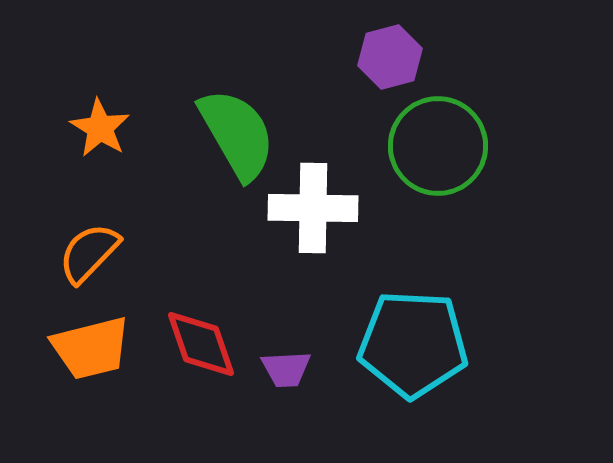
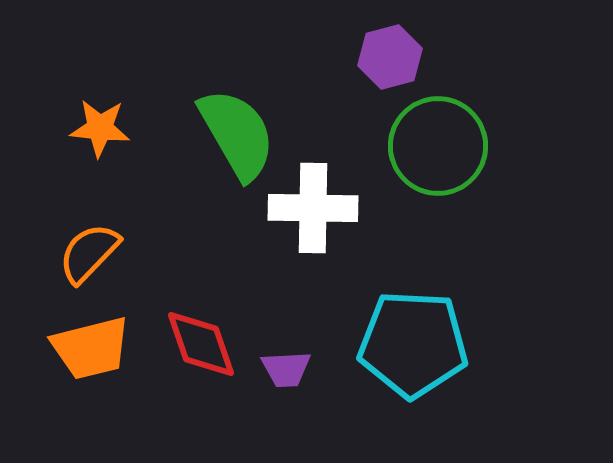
orange star: rotated 26 degrees counterclockwise
